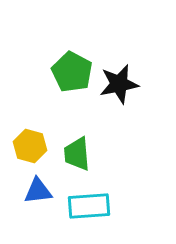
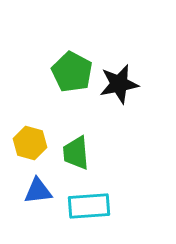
yellow hexagon: moved 3 px up
green trapezoid: moved 1 px left, 1 px up
